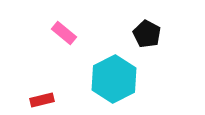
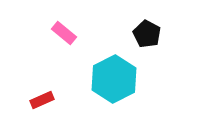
red rectangle: rotated 10 degrees counterclockwise
